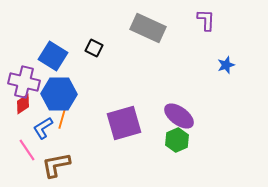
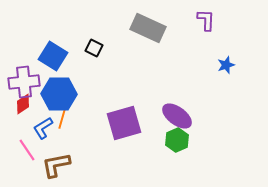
purple cross: rotated 20 degrees counterclockwise
purple ellipse: moved 2 px left
